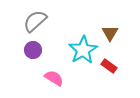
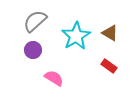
brown triangle: rotated 30 degrees counterclockwise
cyan star: moved 7 px left, 14 px up
